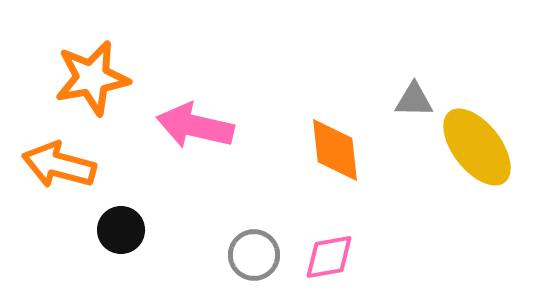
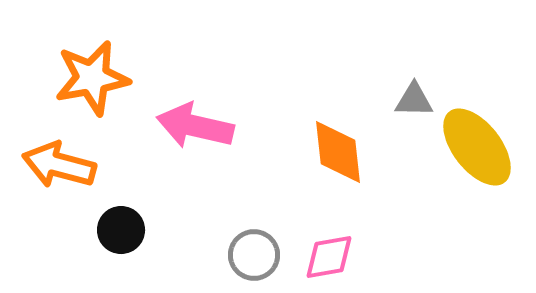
orange diamond: moved 3 px right, 2 px down
